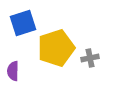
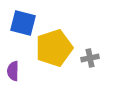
blue square: rotated 32 degrees clockwise
yellow pentagon: moved 2 px left
